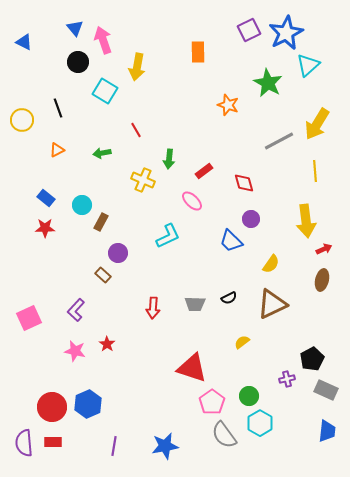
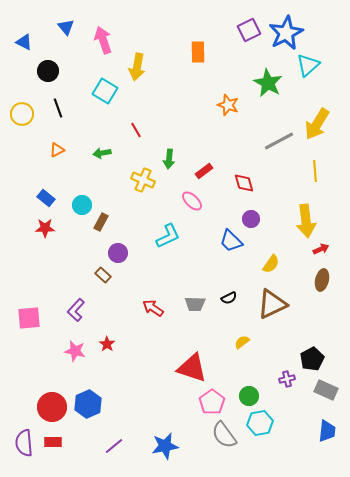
blue triangle at (75, 28): moved 9 px left, 1 px up
black circle at (78, 62): moved 30 px left, 9 px down
yellow circle at (22, 120): moved 6 px up
red arrow at (324, 249): moved 3 px left
red arrow at (153, 308): rotated 120 degrees clockwise
pink square at (29, 318): rotated 20 degrees clockwise
cyan hexagon at (260, 423): rotated 20 degrees clockwise
purple line at (114, 446): rotated 42 degrees clockwise
